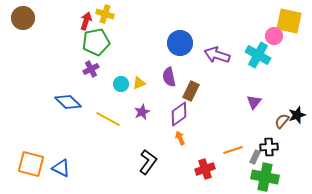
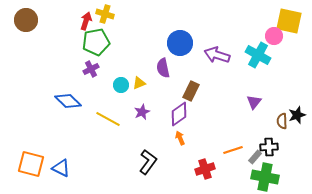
brown circle: moved 3 px right, 2 px down
purple semicircle: moved 6 px left, 9 px up
cyan circle: moved 1 px down
blue diamond: moved 1 px up
brown semicircle: rotated 42 degrees counterclockwise
gray rectangle: rotated 16 degrees clockwise
